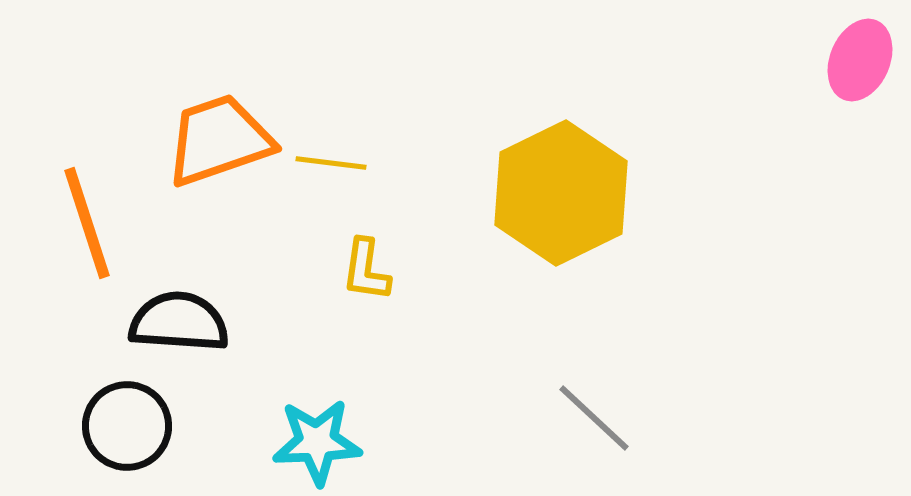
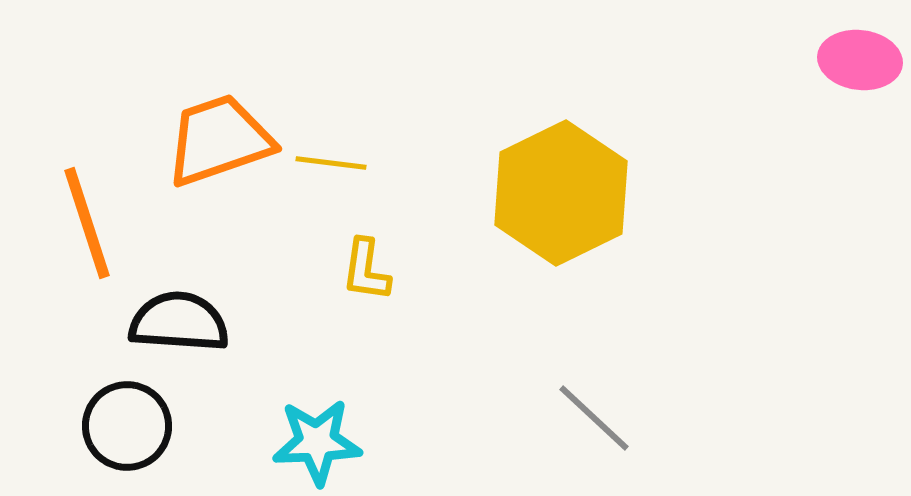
pink ellipse: rotated 74 degrees clockwise
